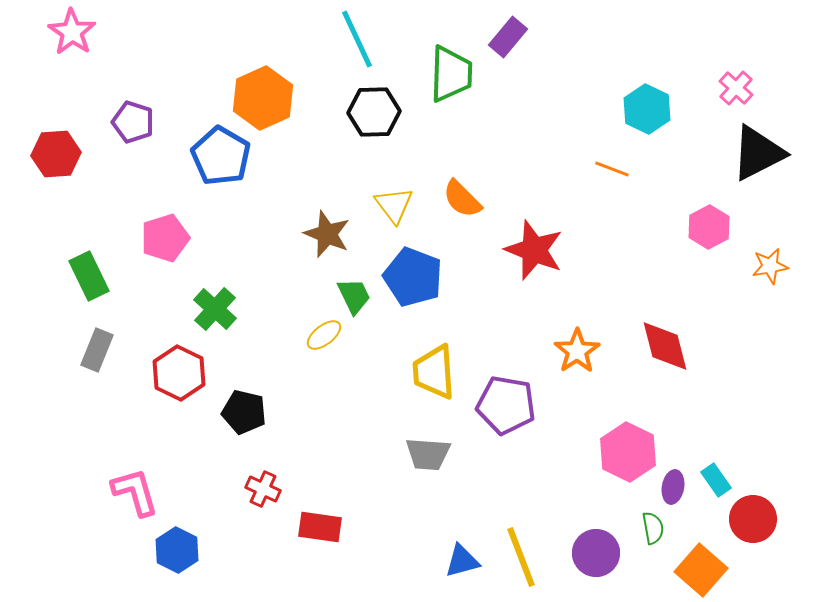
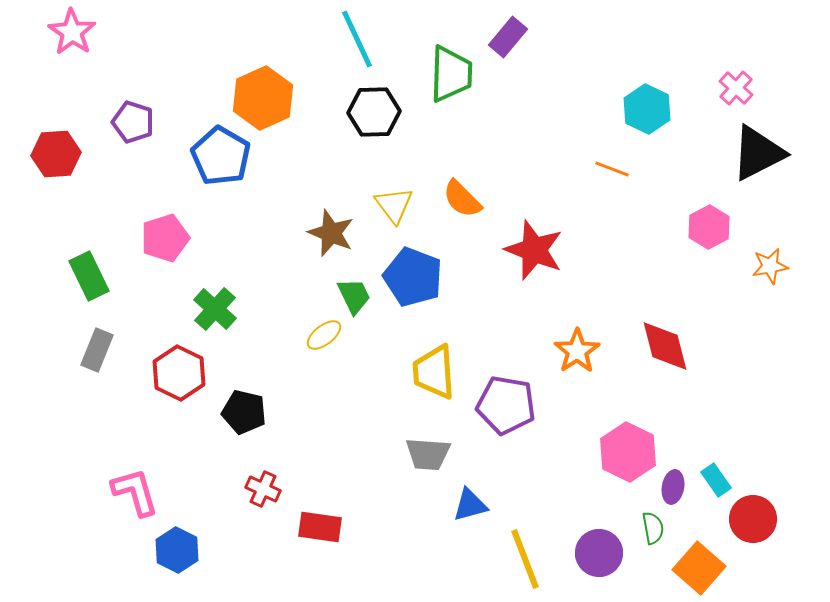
brown star at (327, 234): moved 4 px right, 1 px up
purple circle at (596, 553): moved 3 px right
yellow line at (521, 557): moved 4 px right, 2 px down
blue triangle at (462, 561): moved 8 px right, 56 px up
orange square at (701, 570): moved 2 px left, 2 px up
